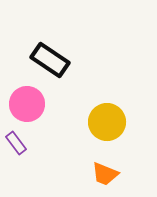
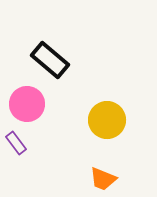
black rectangle: rotated 6 degrees clockwise
yellow circle: moved 2 px up
orange trapezoid: moved 2 px left, 5 px down
